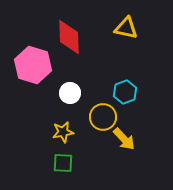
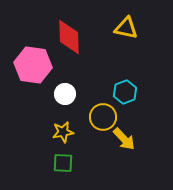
pink hexagon: rotated 9 degrees counterclockwise
white circle: moved 5 px left, 1 px down
